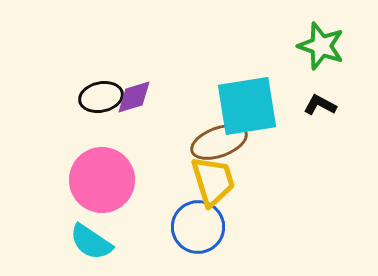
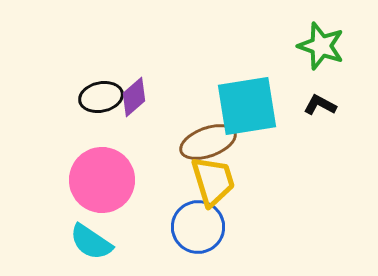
purple diamond: rotated 24 degrees counterclockwise
brown ellipse: moved 11 px left
